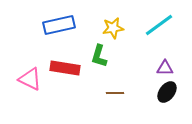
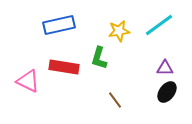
yellow star: moved 6 px right, 3 px down
green L-shape: moved 2 px down
red rectangle: moved 1 px left, 1 px up
pink triangle: moved 2 px left, 2 px down
brown line: moved 7 px down; rotated 54 degrees clockwise
